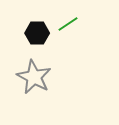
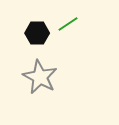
gray star: moved 6 px right
